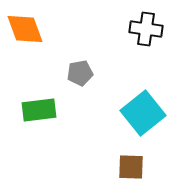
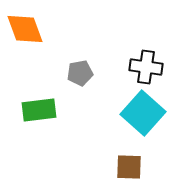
black cross: moved 38 px down
cyan square: rotated 9 degrees counterclockwise
brown square: moved 2 px left
